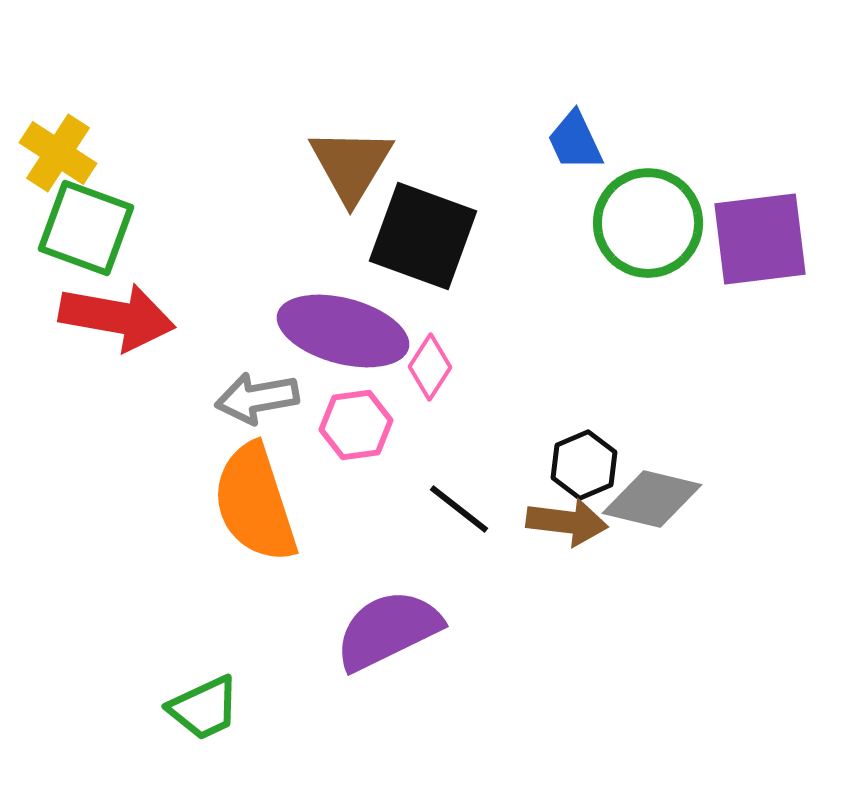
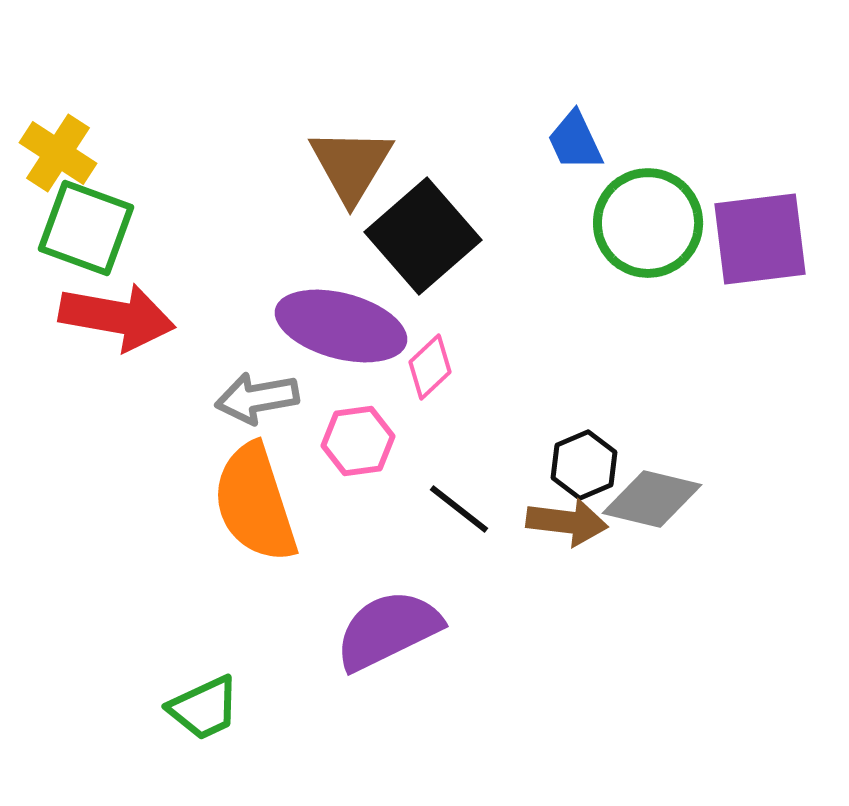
black square: rotated 29 degrees clockwise
purple ellipse: moved 2 px left, 5 px up
pink diamond: rotated 14 degrees clockwise
pink hexagon: moved 2 px right, 16 px down
